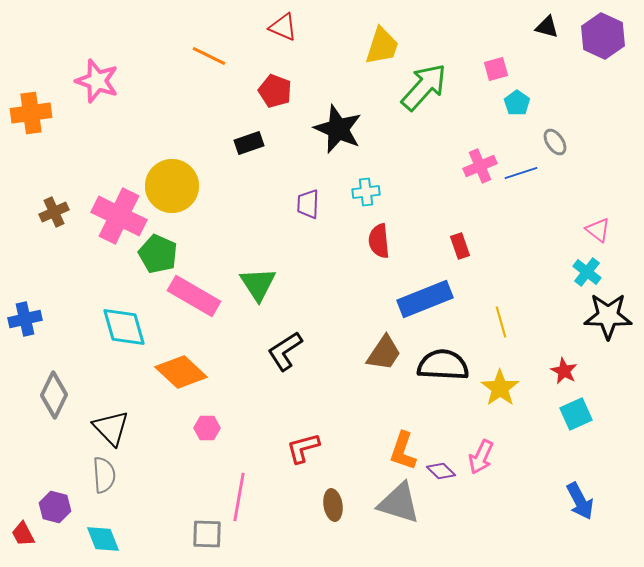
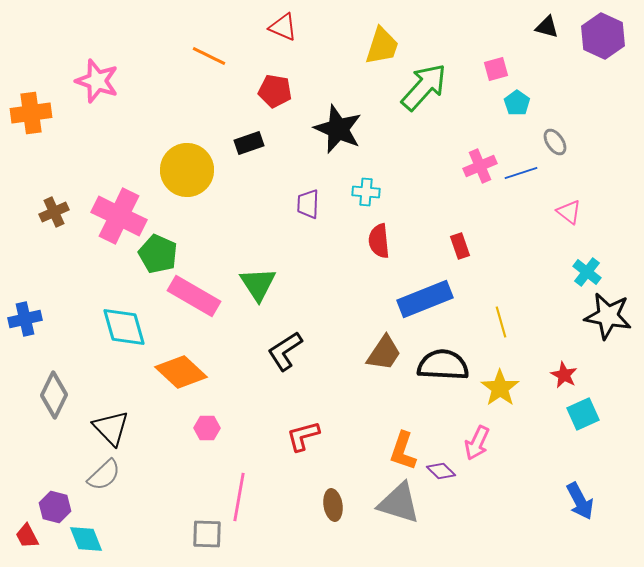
red pentagon at (275, 91): rotated 12 degrees counterclockwise
yellow circle at (172, 186): moved 15 px right, 16 px up
cyan cross at (366, 192): rotated 12 degrees clockwise
pink triangle at (598, 230): moved 29 px left, 18 px up
black star at (608, 316): rotated 9 degrees clockwise
red star at (564, 371): moved 4 px down
cyan square at (576, 414): moved 7 px right
red L-shape at (303, 448): moved 12 px up
pink arrow at (481, 457): moved 4 px left, 14 px up
gray semicircle at (104, 475): rotated 51 degrees clockwise
red trapezoid at (23, 534): moved 4 px right, 2 px down
cyan diamond at (103, 539): moved 17 px left
